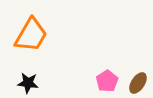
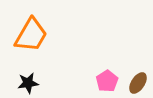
black star: rotated 15 degrees counterclockwise
